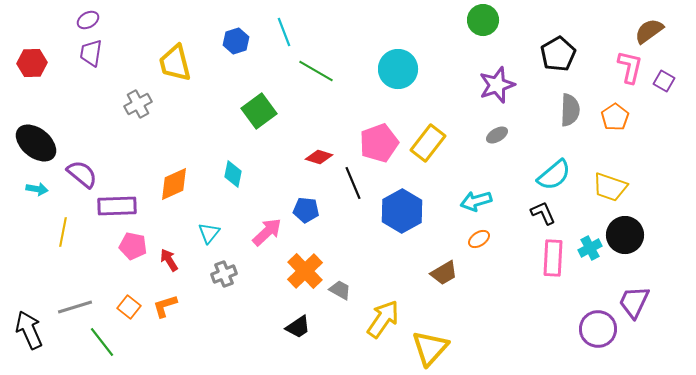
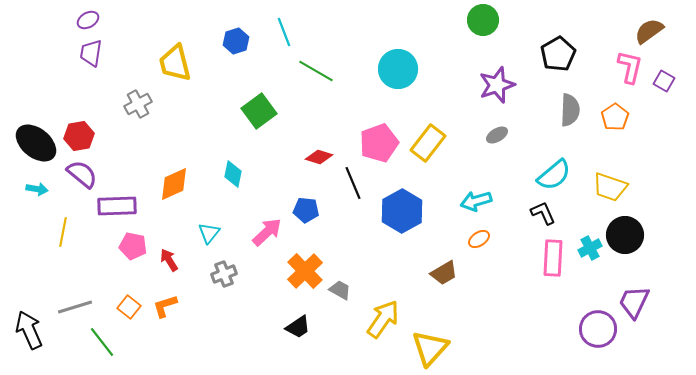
red hexagon at (32, 63): moved 47 px right, 73 px down; rotated 8 degrees counterclockwise
